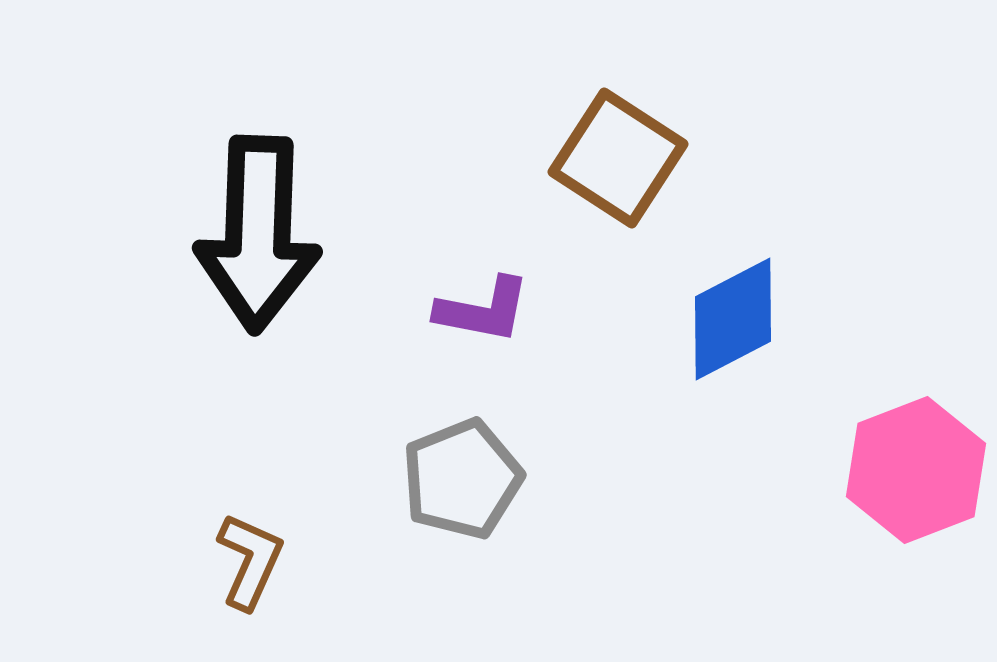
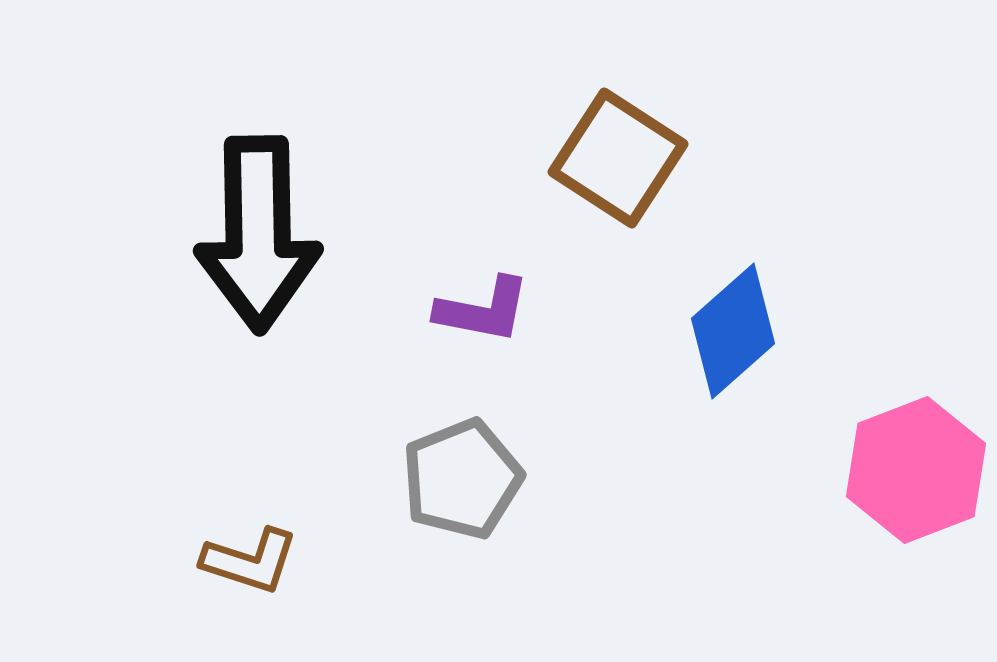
black arrow: rotated 3 degrees counterclockwise
blue diamond: moved 12 px down; rotated 14 degrees counterclockwise
brown L-shape: rotated 84 degrees clockwise
